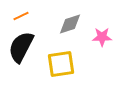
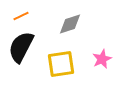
pink star: moved 22 px down; rotated 24 degrees counterclockwise
